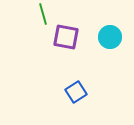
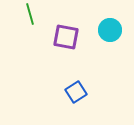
green line: moved 13 px left
cyan circle: moved 7 px up
